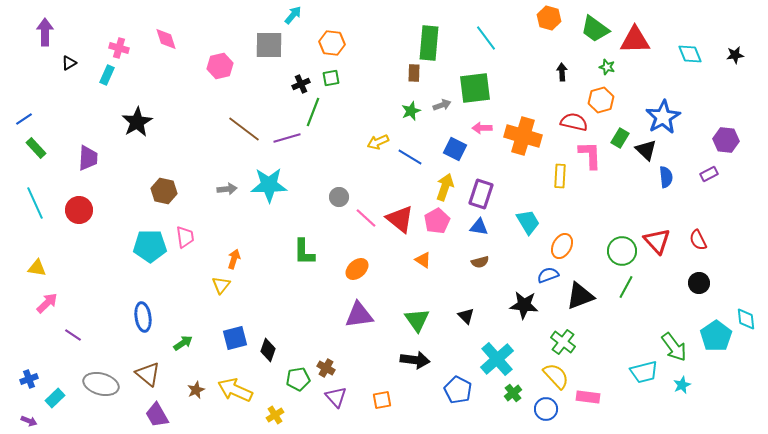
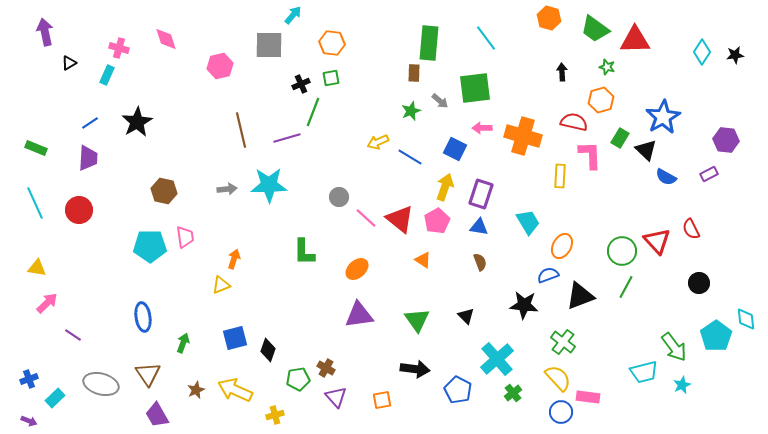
purple arrow at (45, 32): rotated 12 degrees counterclockwise
cyan diamond at (690, 54): moved 12 px right, 2 px up; rotated 55 degrees clockwise
gray arrow at (442, 105): moved 2 px left, 4 px up; rotated 60 degrees clockwise
blue line at (24, 119): moved 66 px right, 4 px down
brown line at (244, 129): moved 3 px left, 1 px down; rotated 40 degrees clockwise
green rectangle at (36, 148): rotated 25 degrees counterclockwise
blue semicircle at (666, 177): rotated 125 degrees clockwise
red semicircle at (698, 240): moved 7 px left, 11 px up
brown semicircle at (480, 262): rotated 96 degrees counterclockwise
yellow triangle at (221, 285): rotated 30 degrees clockwise
green arrow at (183, 343): rotated 36 degrees counterclockwise
black arrow at (415, 360): moved 9 px down
brown triangle at (148, 374): rotated 16 degrees clockwise
yellow semicircle at (556, 376): moved 2 px right, 2 px down
blue circle at (546, 409): moved 15 px right, 3 px down
yellow cross at (275, 415): rotated 18 degrees clockwise
